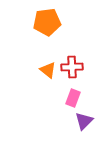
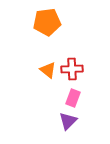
red cross: moved 2 px down
purple triangle: moved 16 px left
